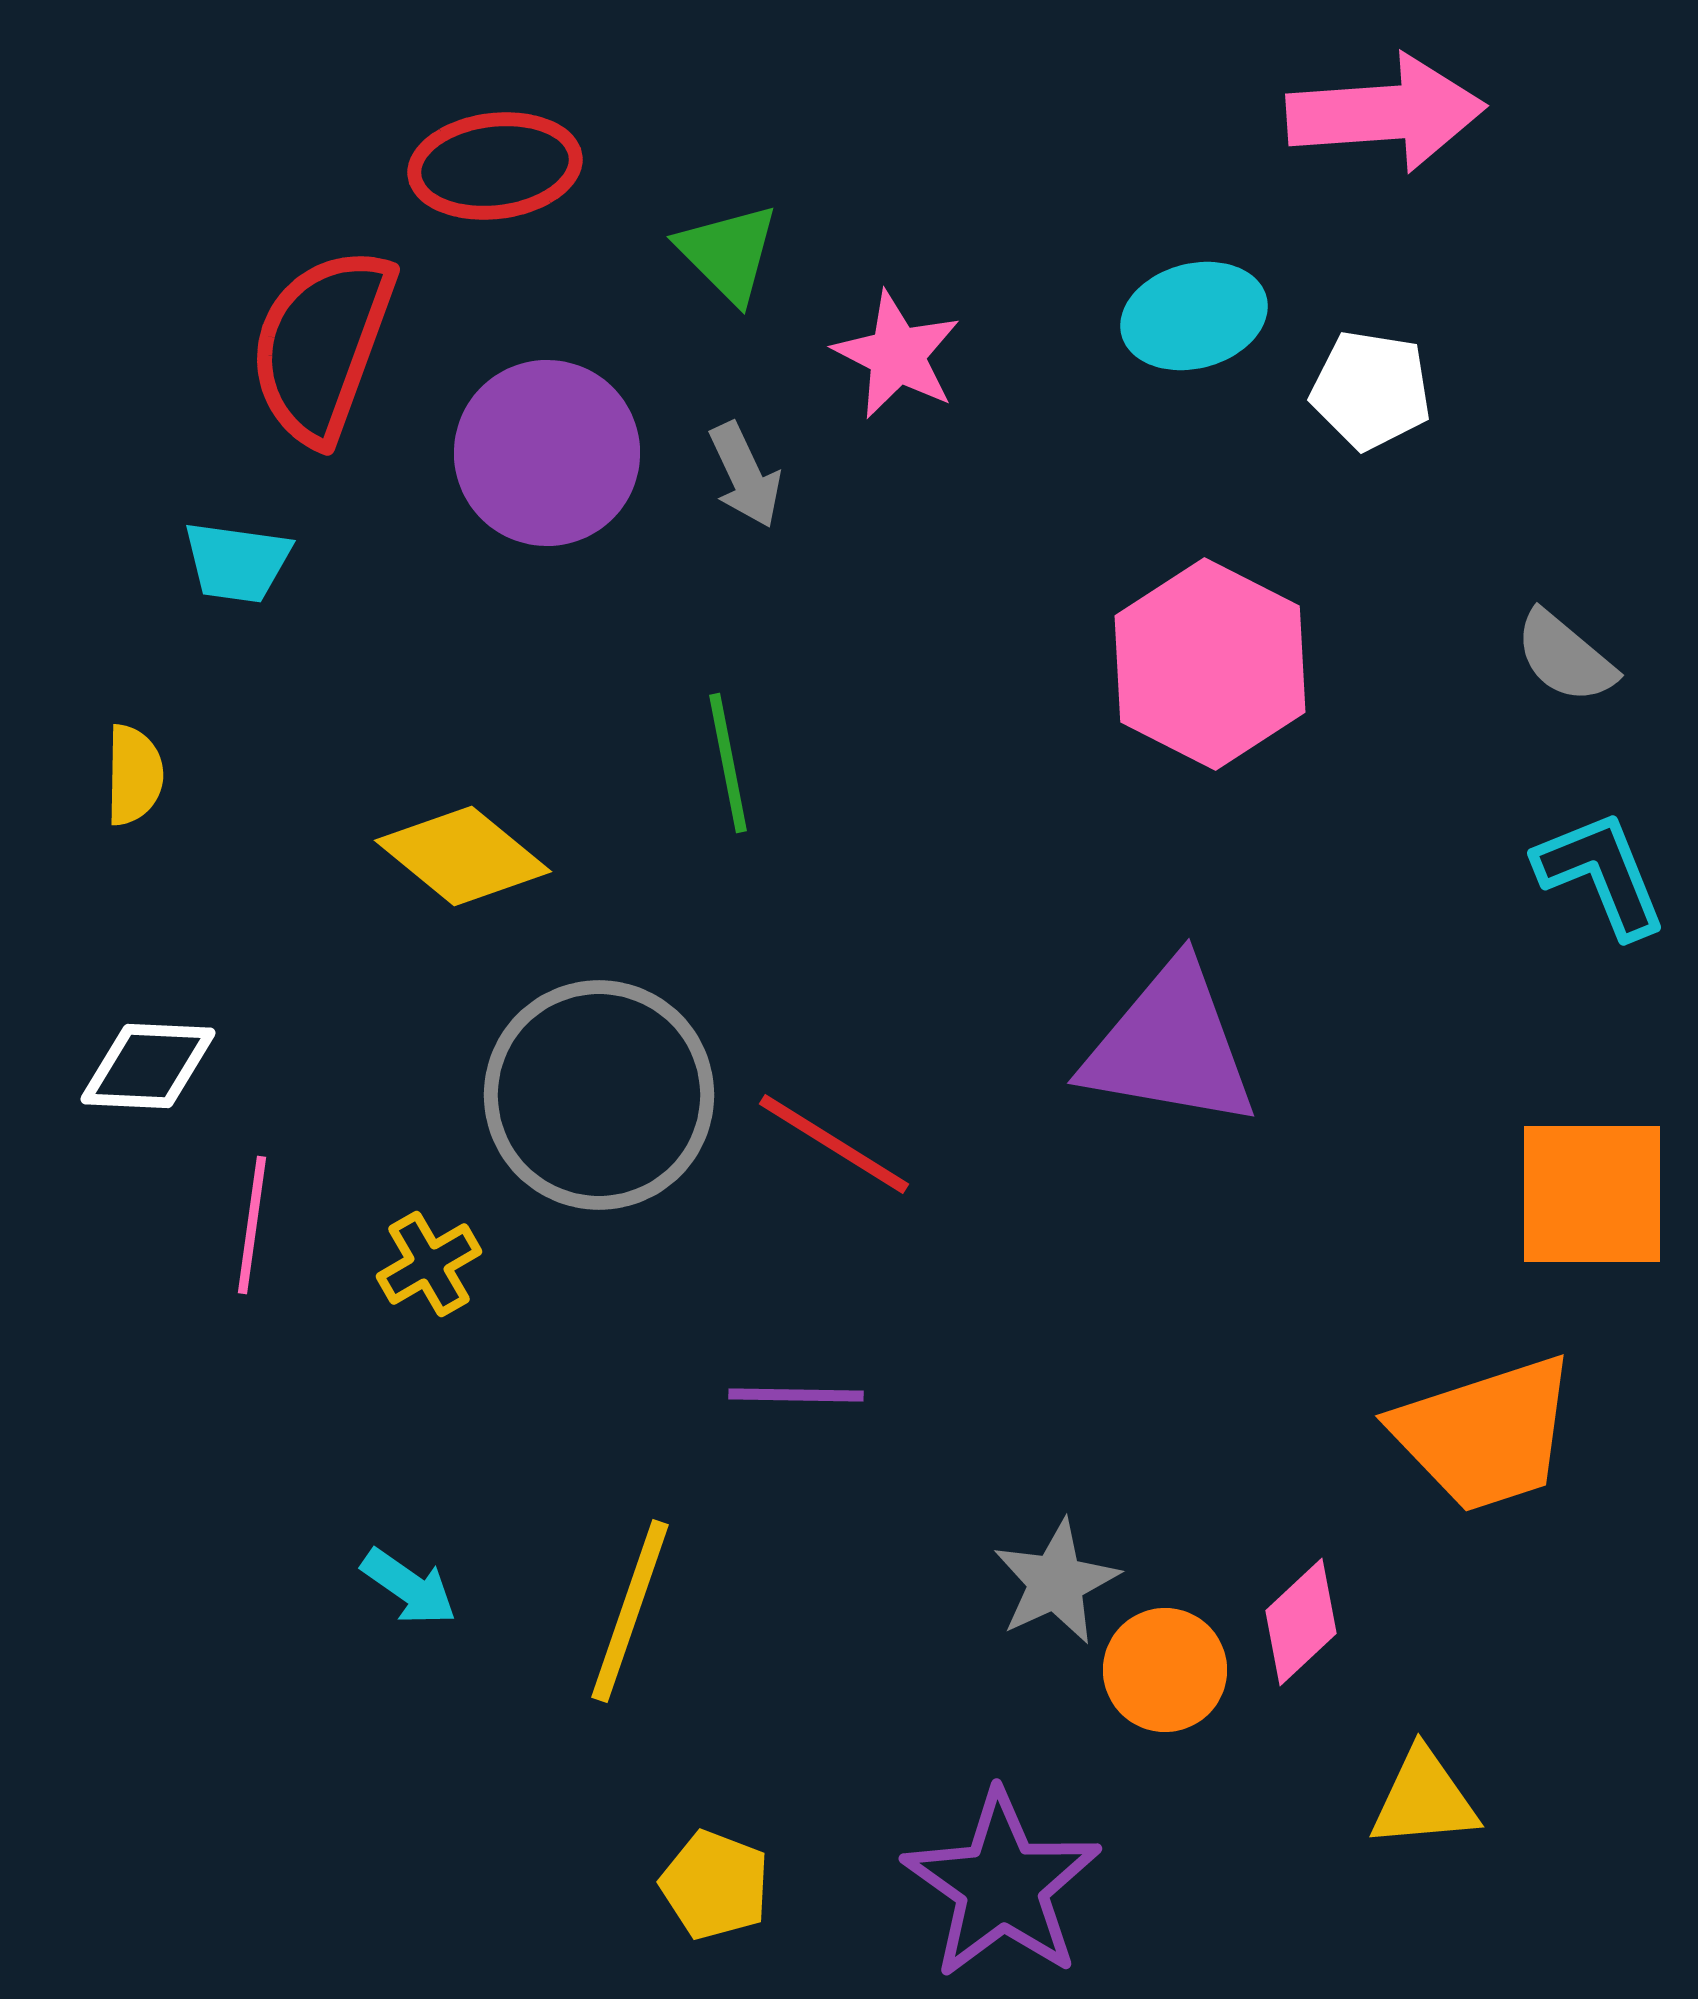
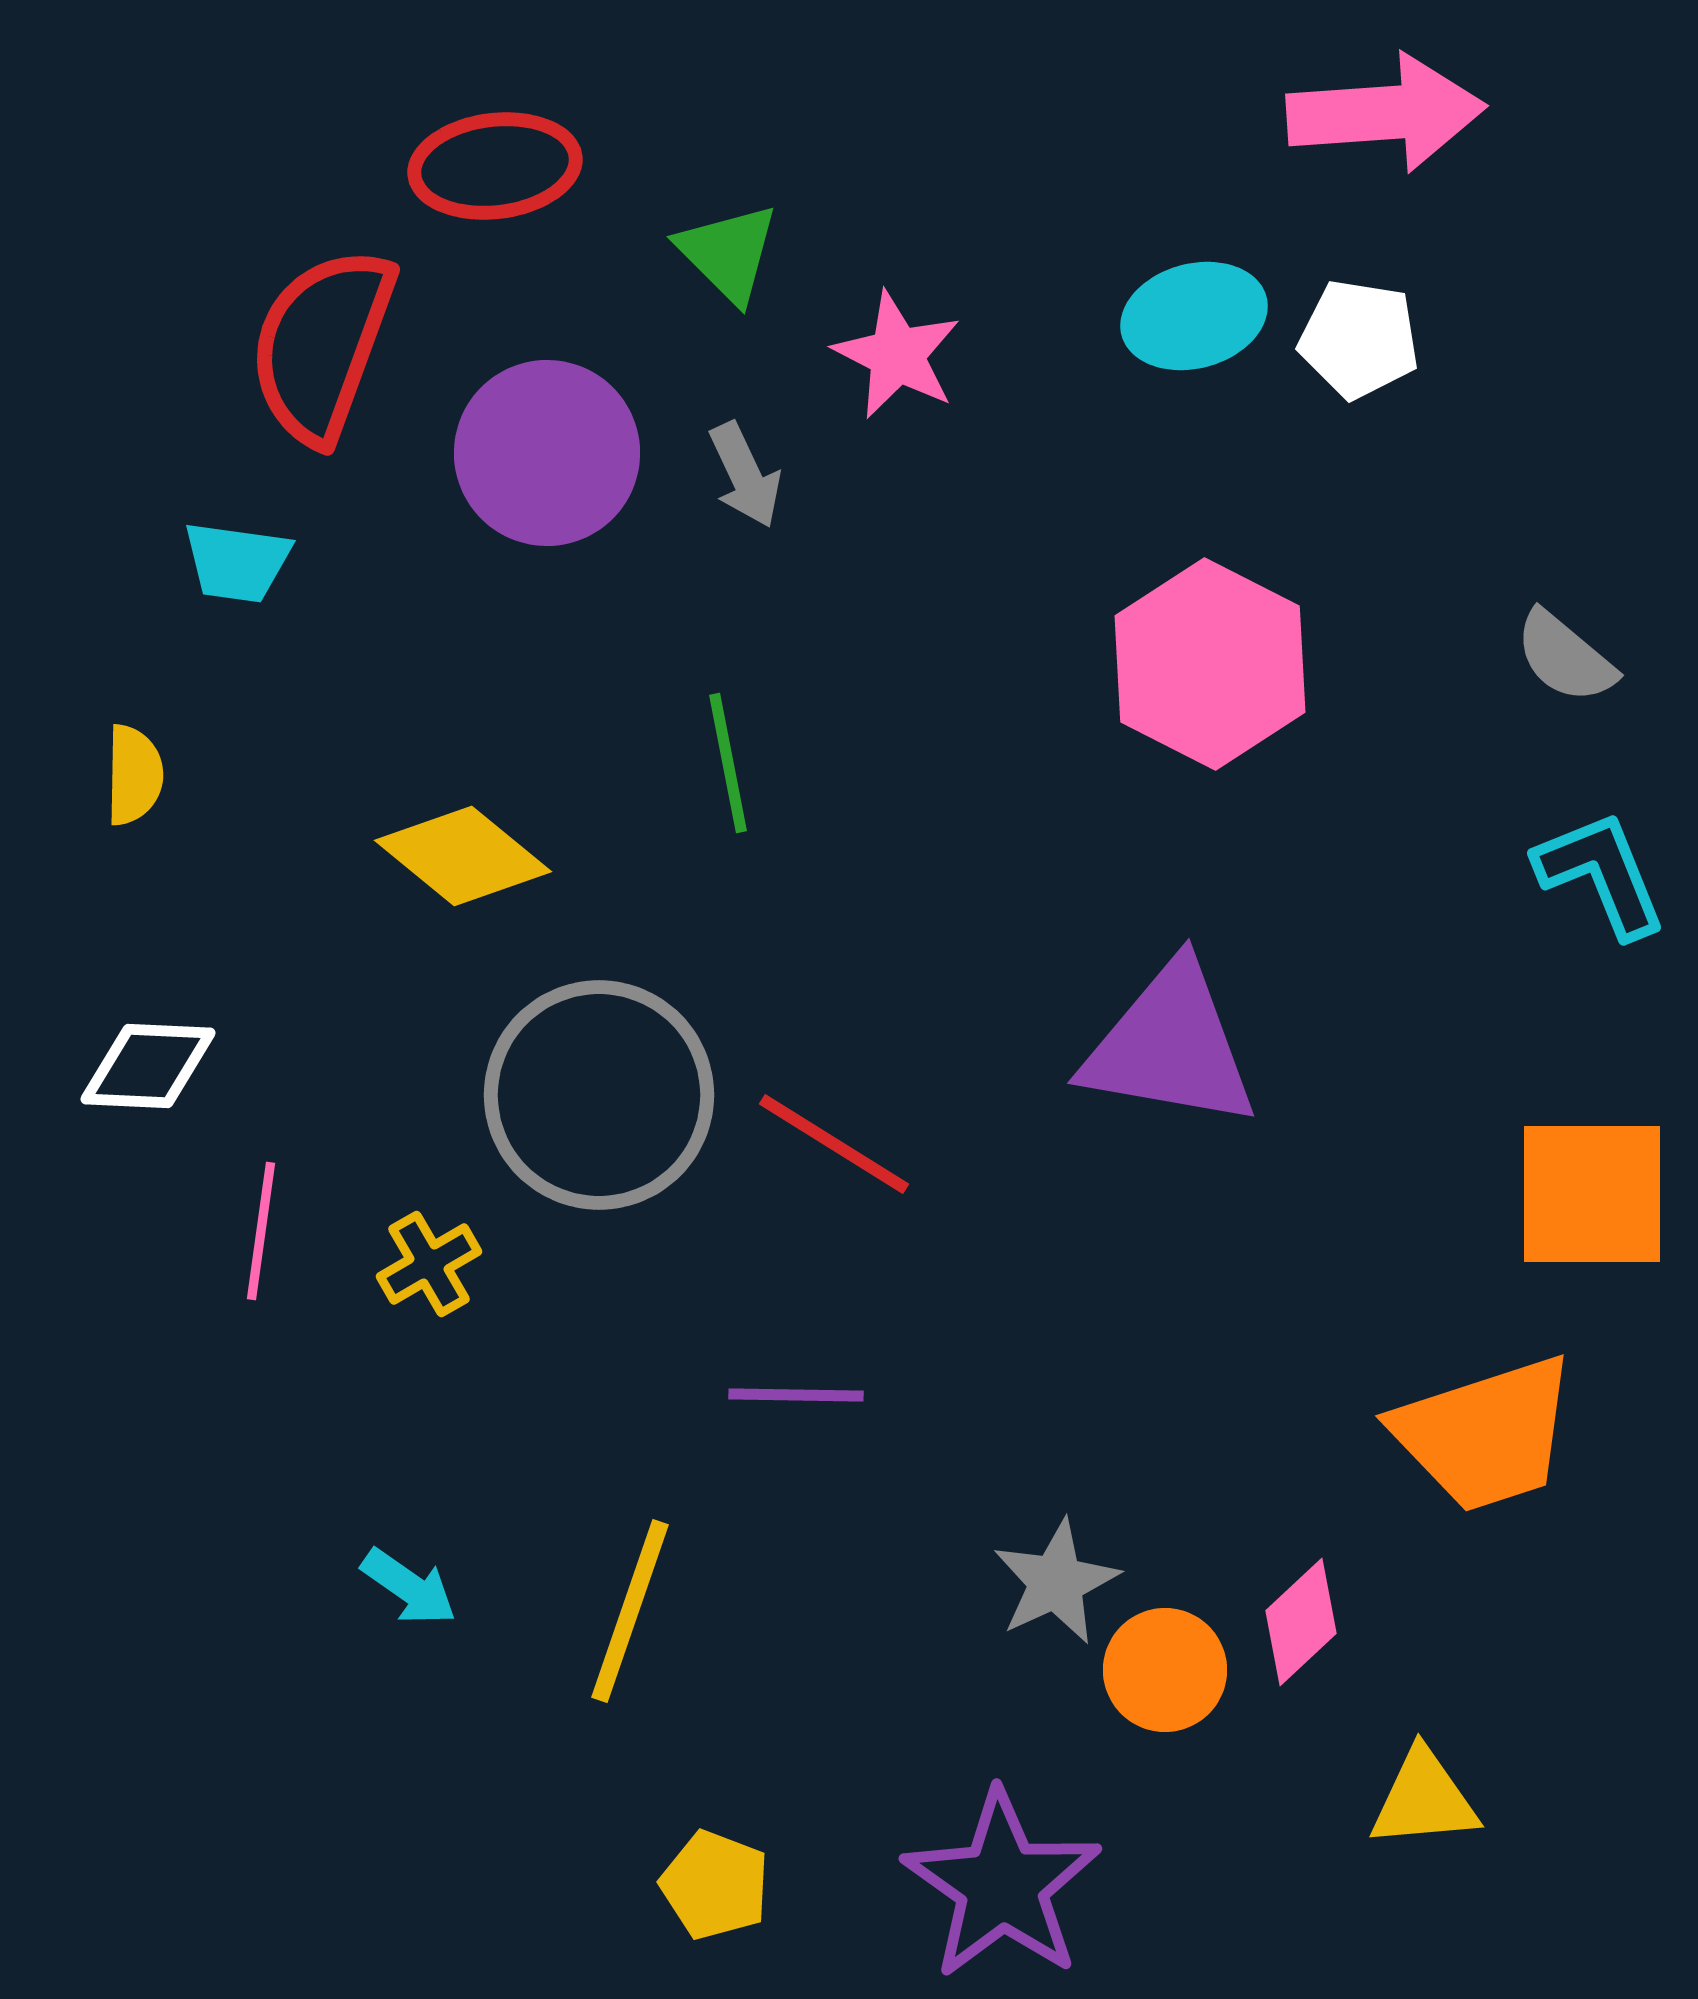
white pentagon: moved 12 px left, 51 px up
pink line: moved 9 px right, 6 px down
